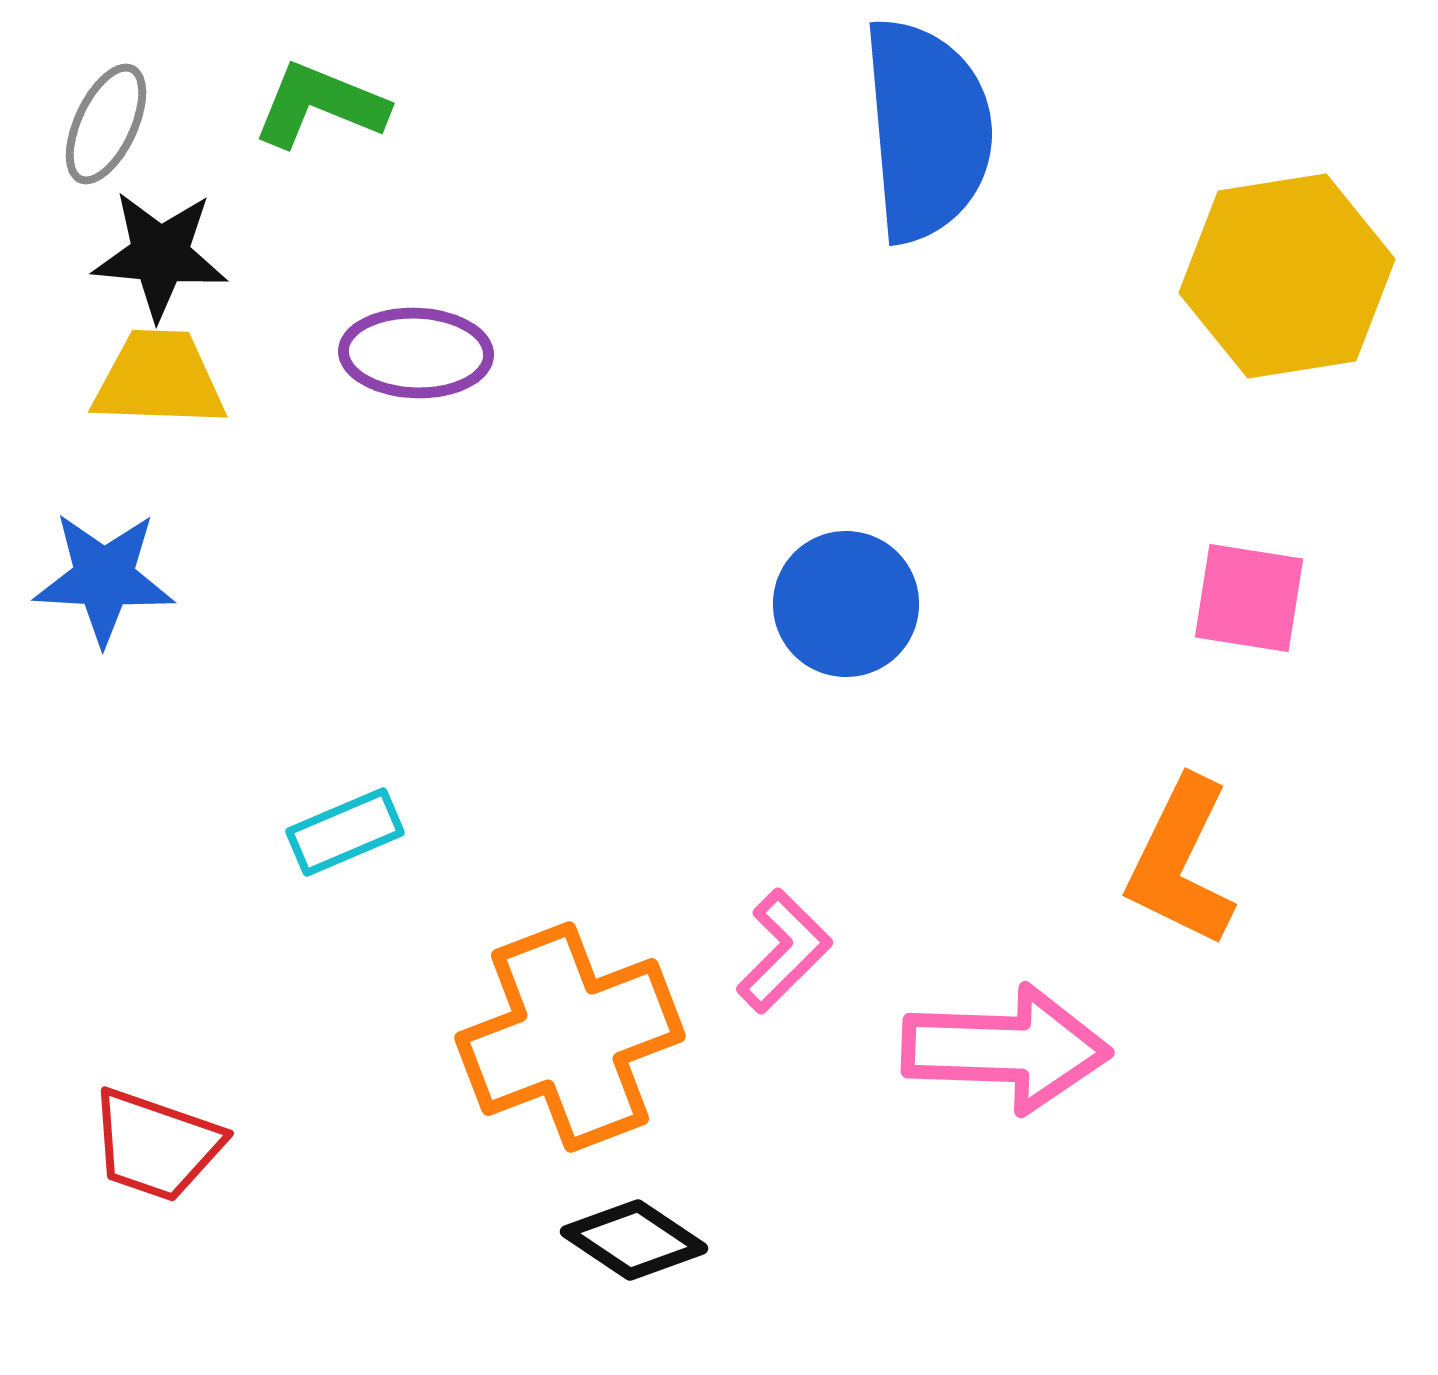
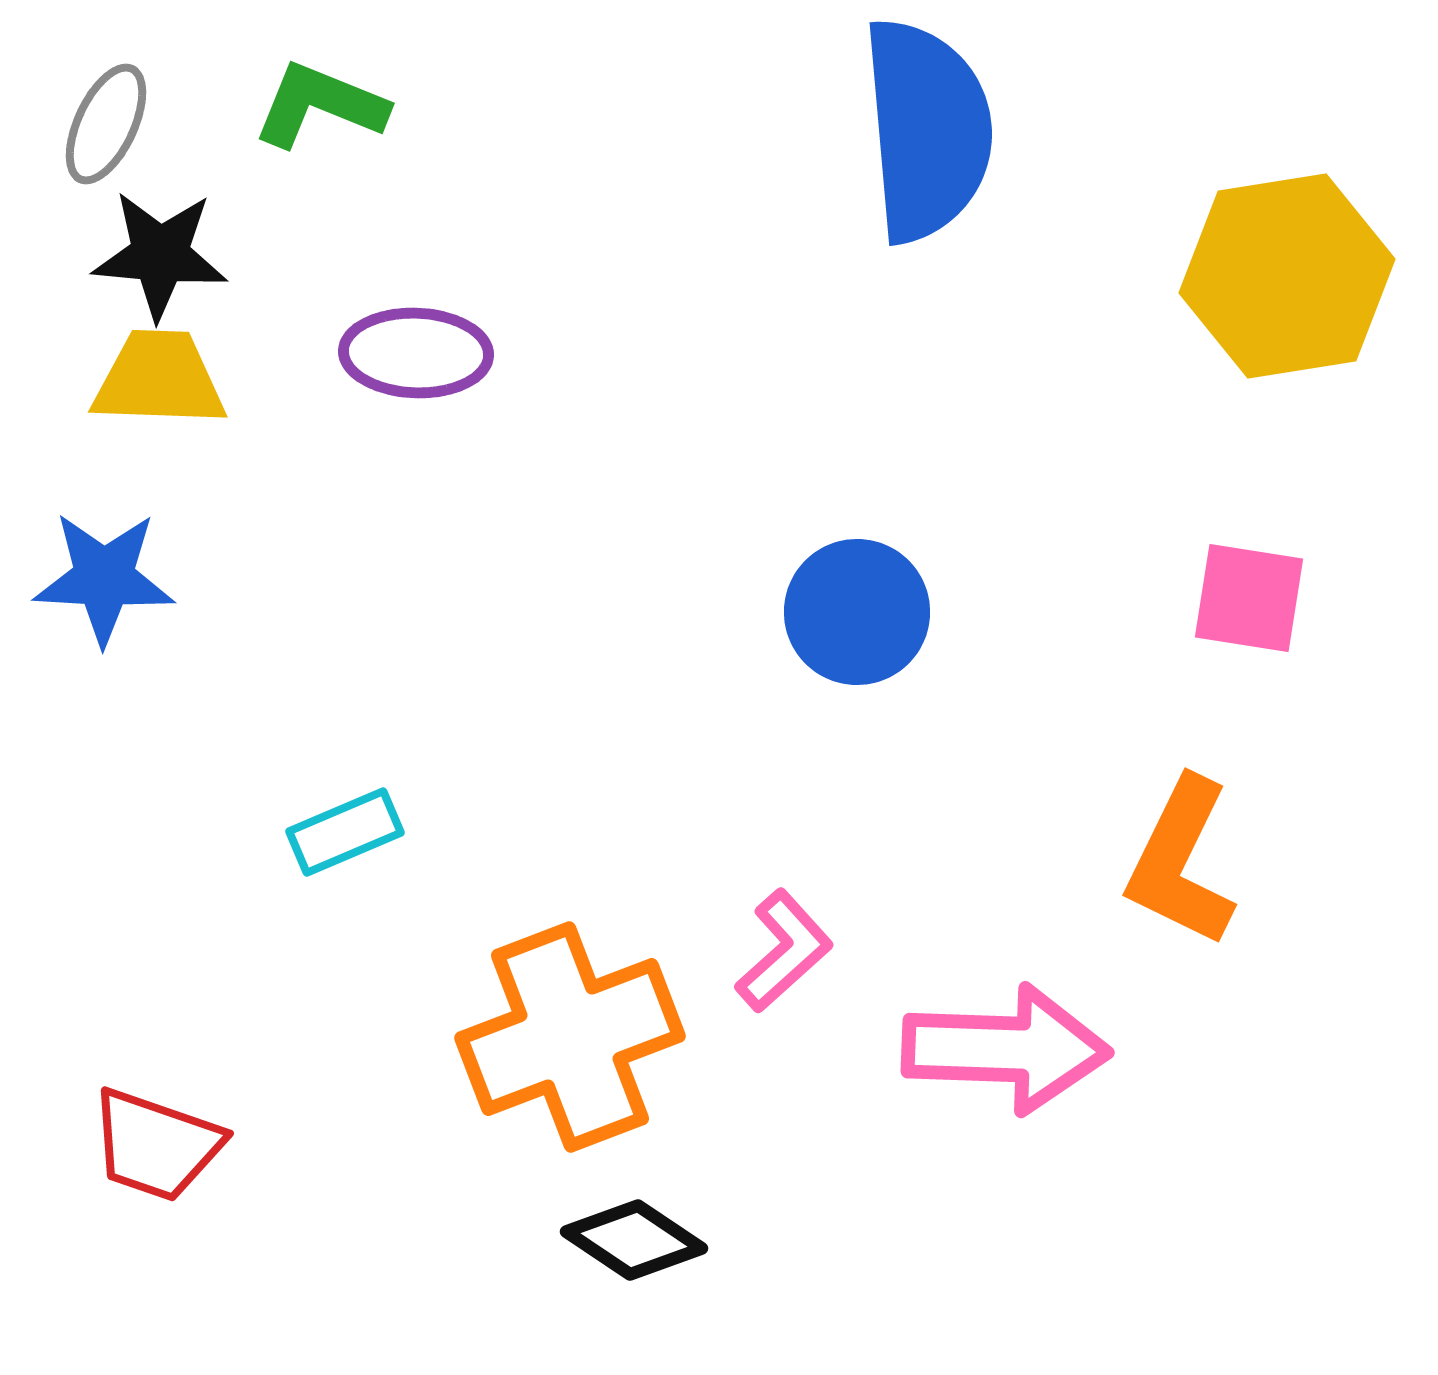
blue circle: moved 11 px right, 8 px down
pink L-shape: rotated 3 degrees clockwise
